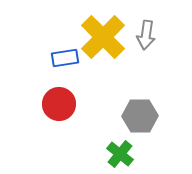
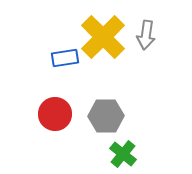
red circle: moved 4 px left, 10 px down
gray hexagon: moved 34 px left
green cross: moved 3 px right
